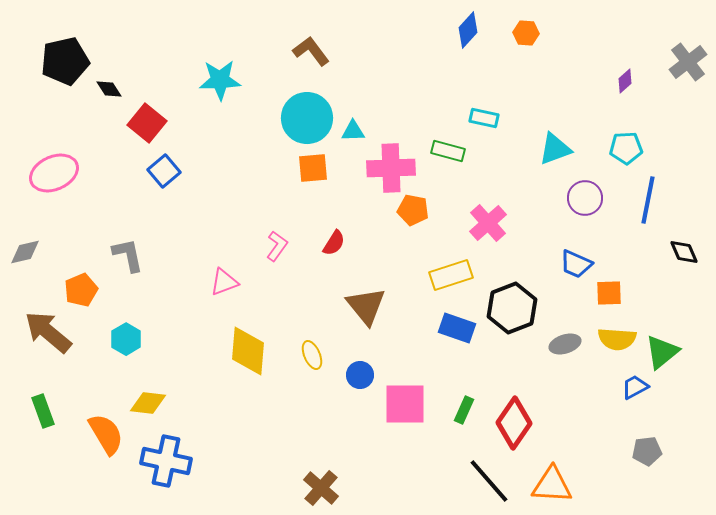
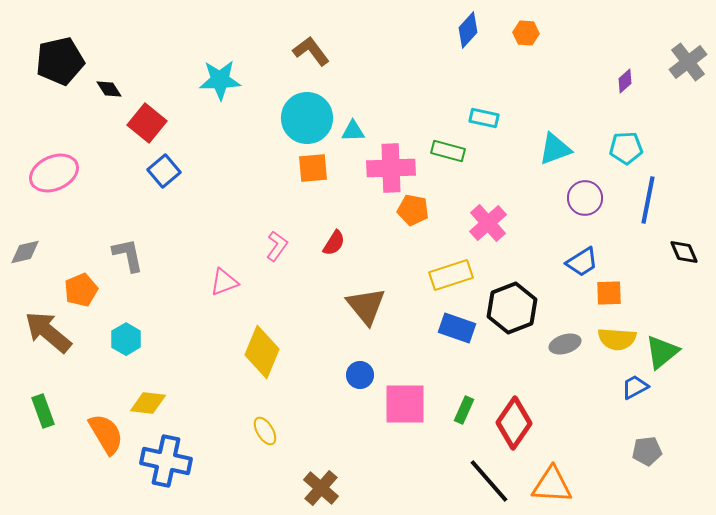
black pentagon at (65, 61): moved 5 px left
blue trapezoid at (576, 264): moved 6 px right, 2 px up; rotated 56 degrees counterclockwise
yellow diamond at (248, 351): moved 14 px right, 1 px down; rotated 18 degrees clockwise
yellow ellipse at (312, 355): moved 47 px left, 76 px down; rotated 8 degrees counterclockwise
